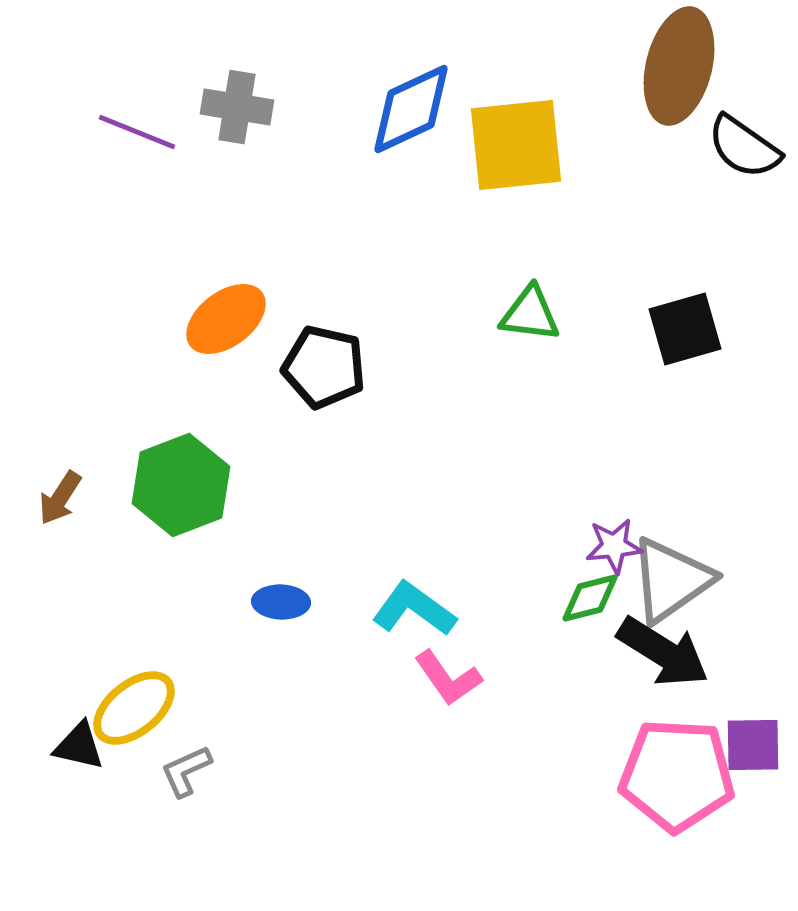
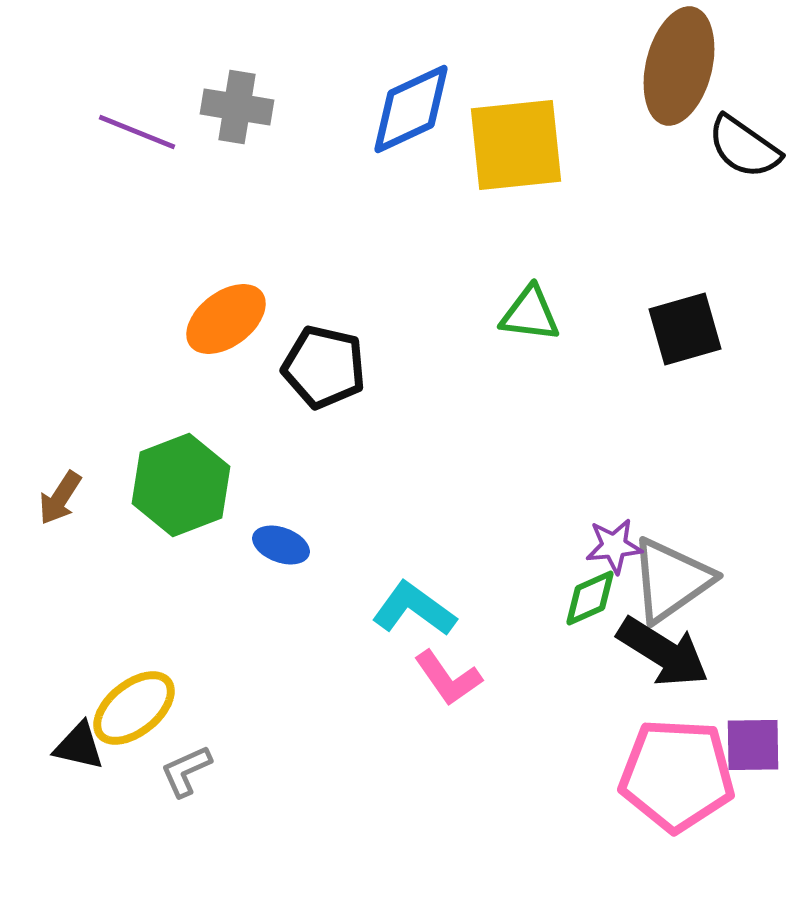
green diamond: rotated 10 degrees counterclockwise
blue ellipse: moved 57 px up; rotated 18 degrees clockwise
